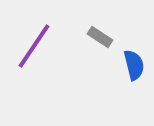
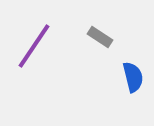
blue semicircle: moved 1 px left, 12 px down
